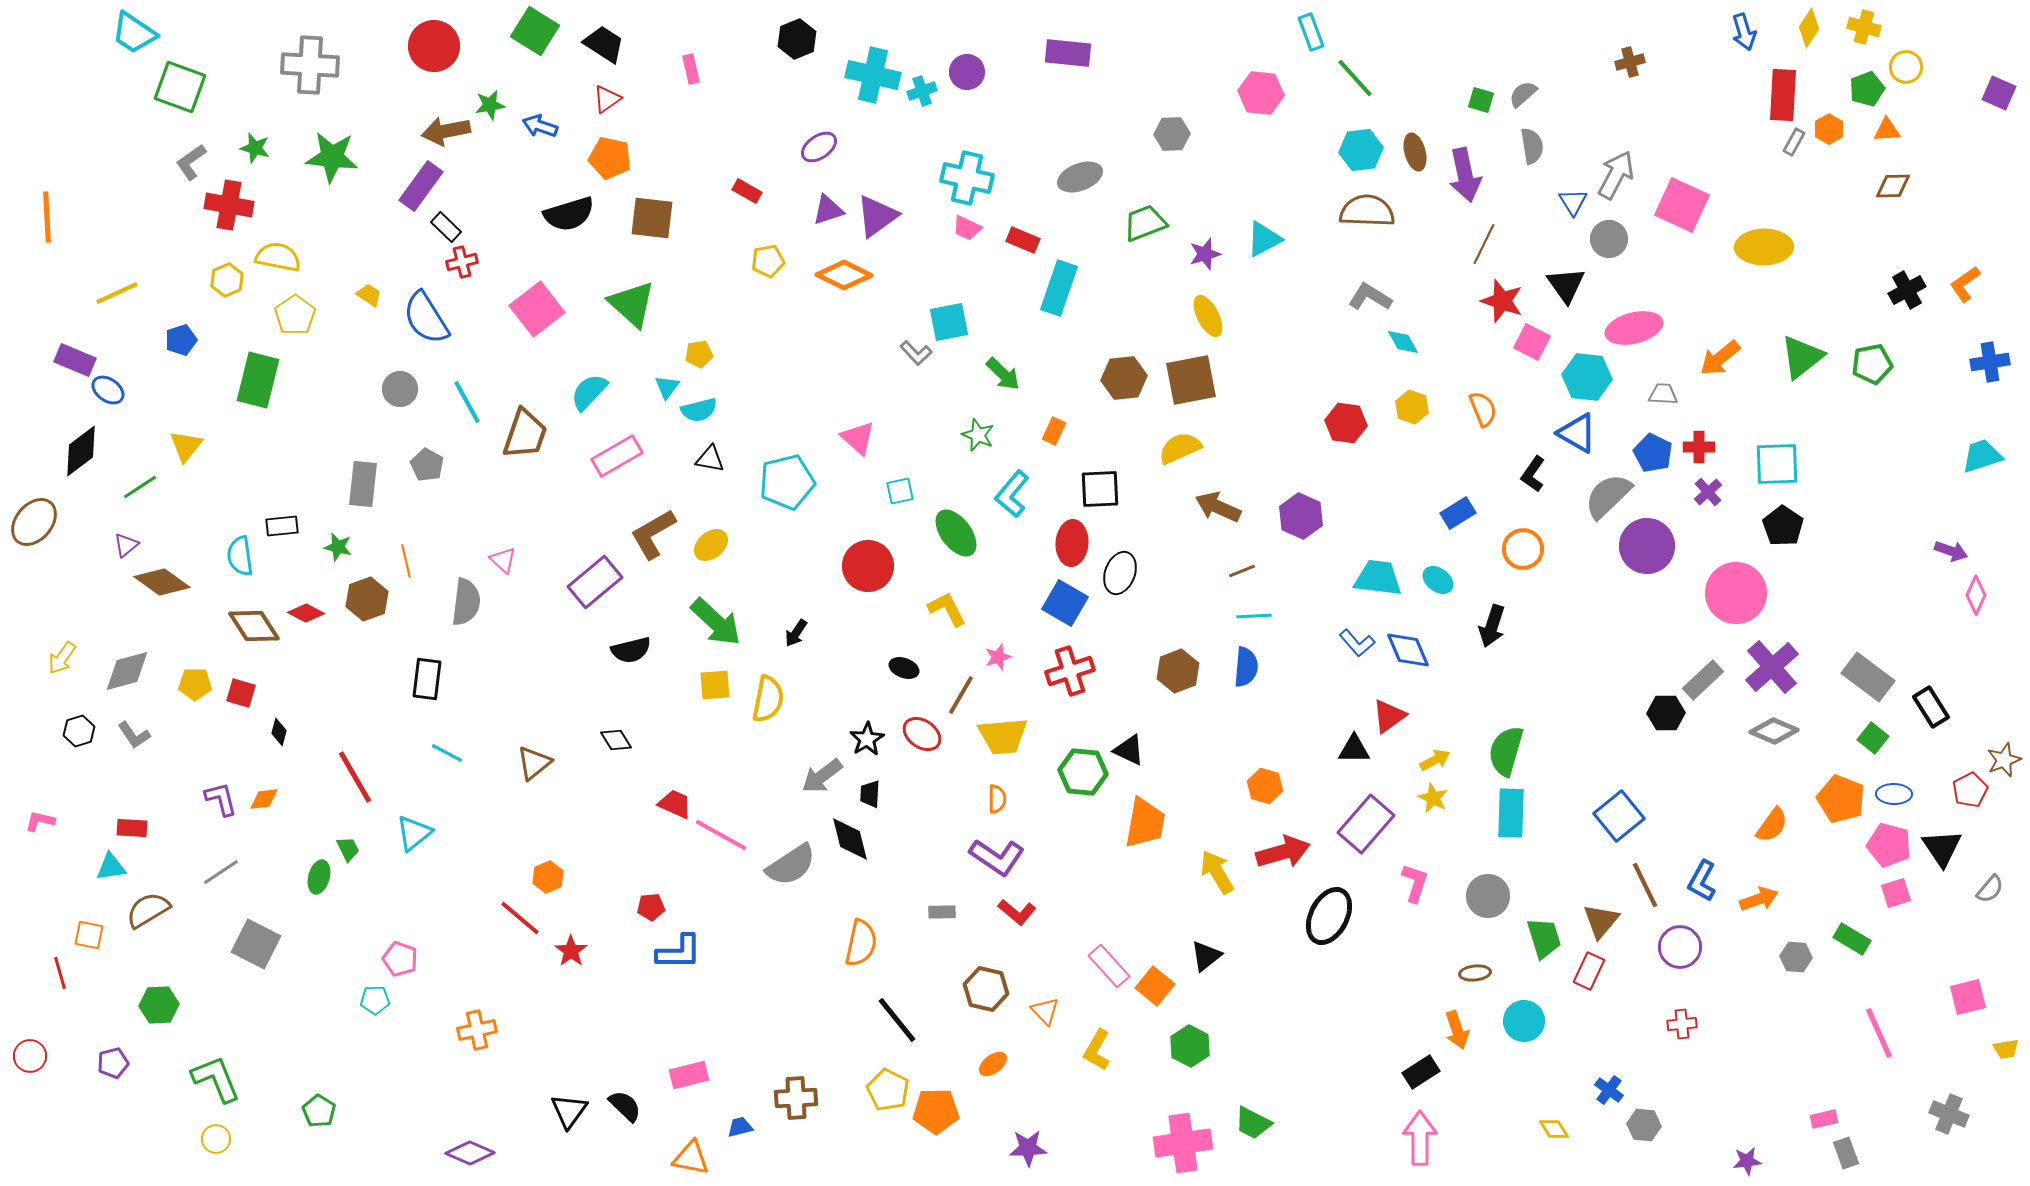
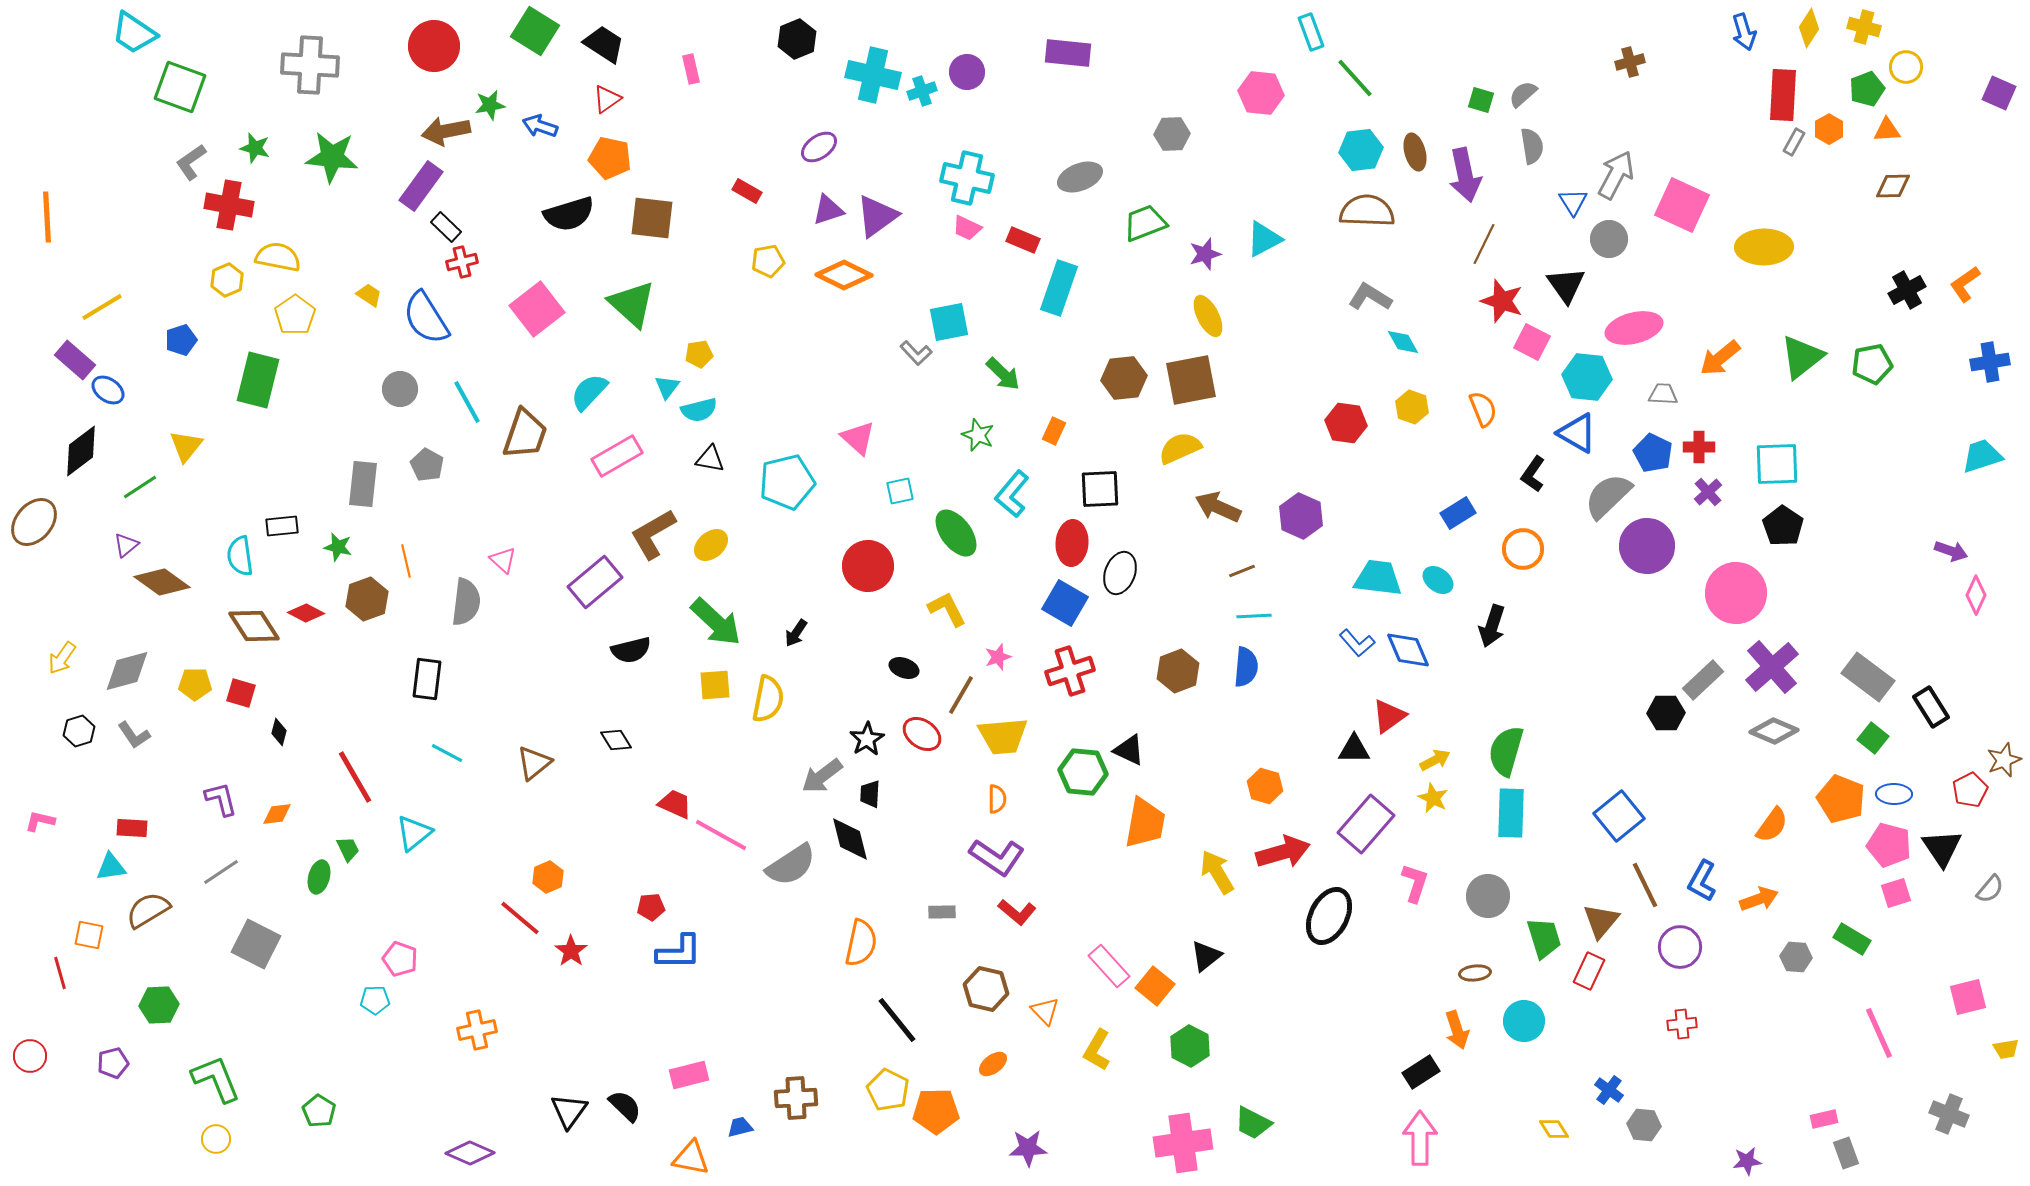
yellow line at (117, 293): moved 15 px left, 14 px down; rotated 6 degrees counterclockwise
purple rectangle at (75, 360): rotated 18 degrees clockwise
orange diamond at (264, 799): moved 13 px right, 15 px down
